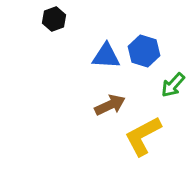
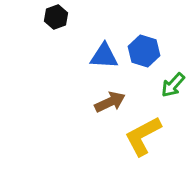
black hexagon: moved 2 px right, 2 px up
blue triangle: moved 2 px left
brown arrow: moved 3 px up
